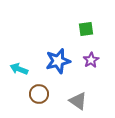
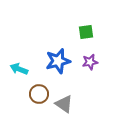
green square: moved 3 px down
purple star: moved 1 px left, 2 px down; rotated 21 degrees clockwise
gray triangle: moved 14 px left, 3 px down
